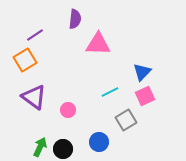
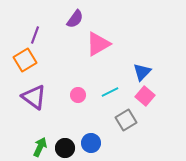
purple semicircle: rotated 30 degrees clockwise
purple line: rotated 36 degrees counterclockwise
pink triangle: rotated 32 degrees counterclockwise
pink square: rotated 24 degrees counterclockwise
pink circle: moved 10 px right, 15 px up
blue circle: moved 8 px left, 1 px down
black circle: moved 2 px right, 1 px up
